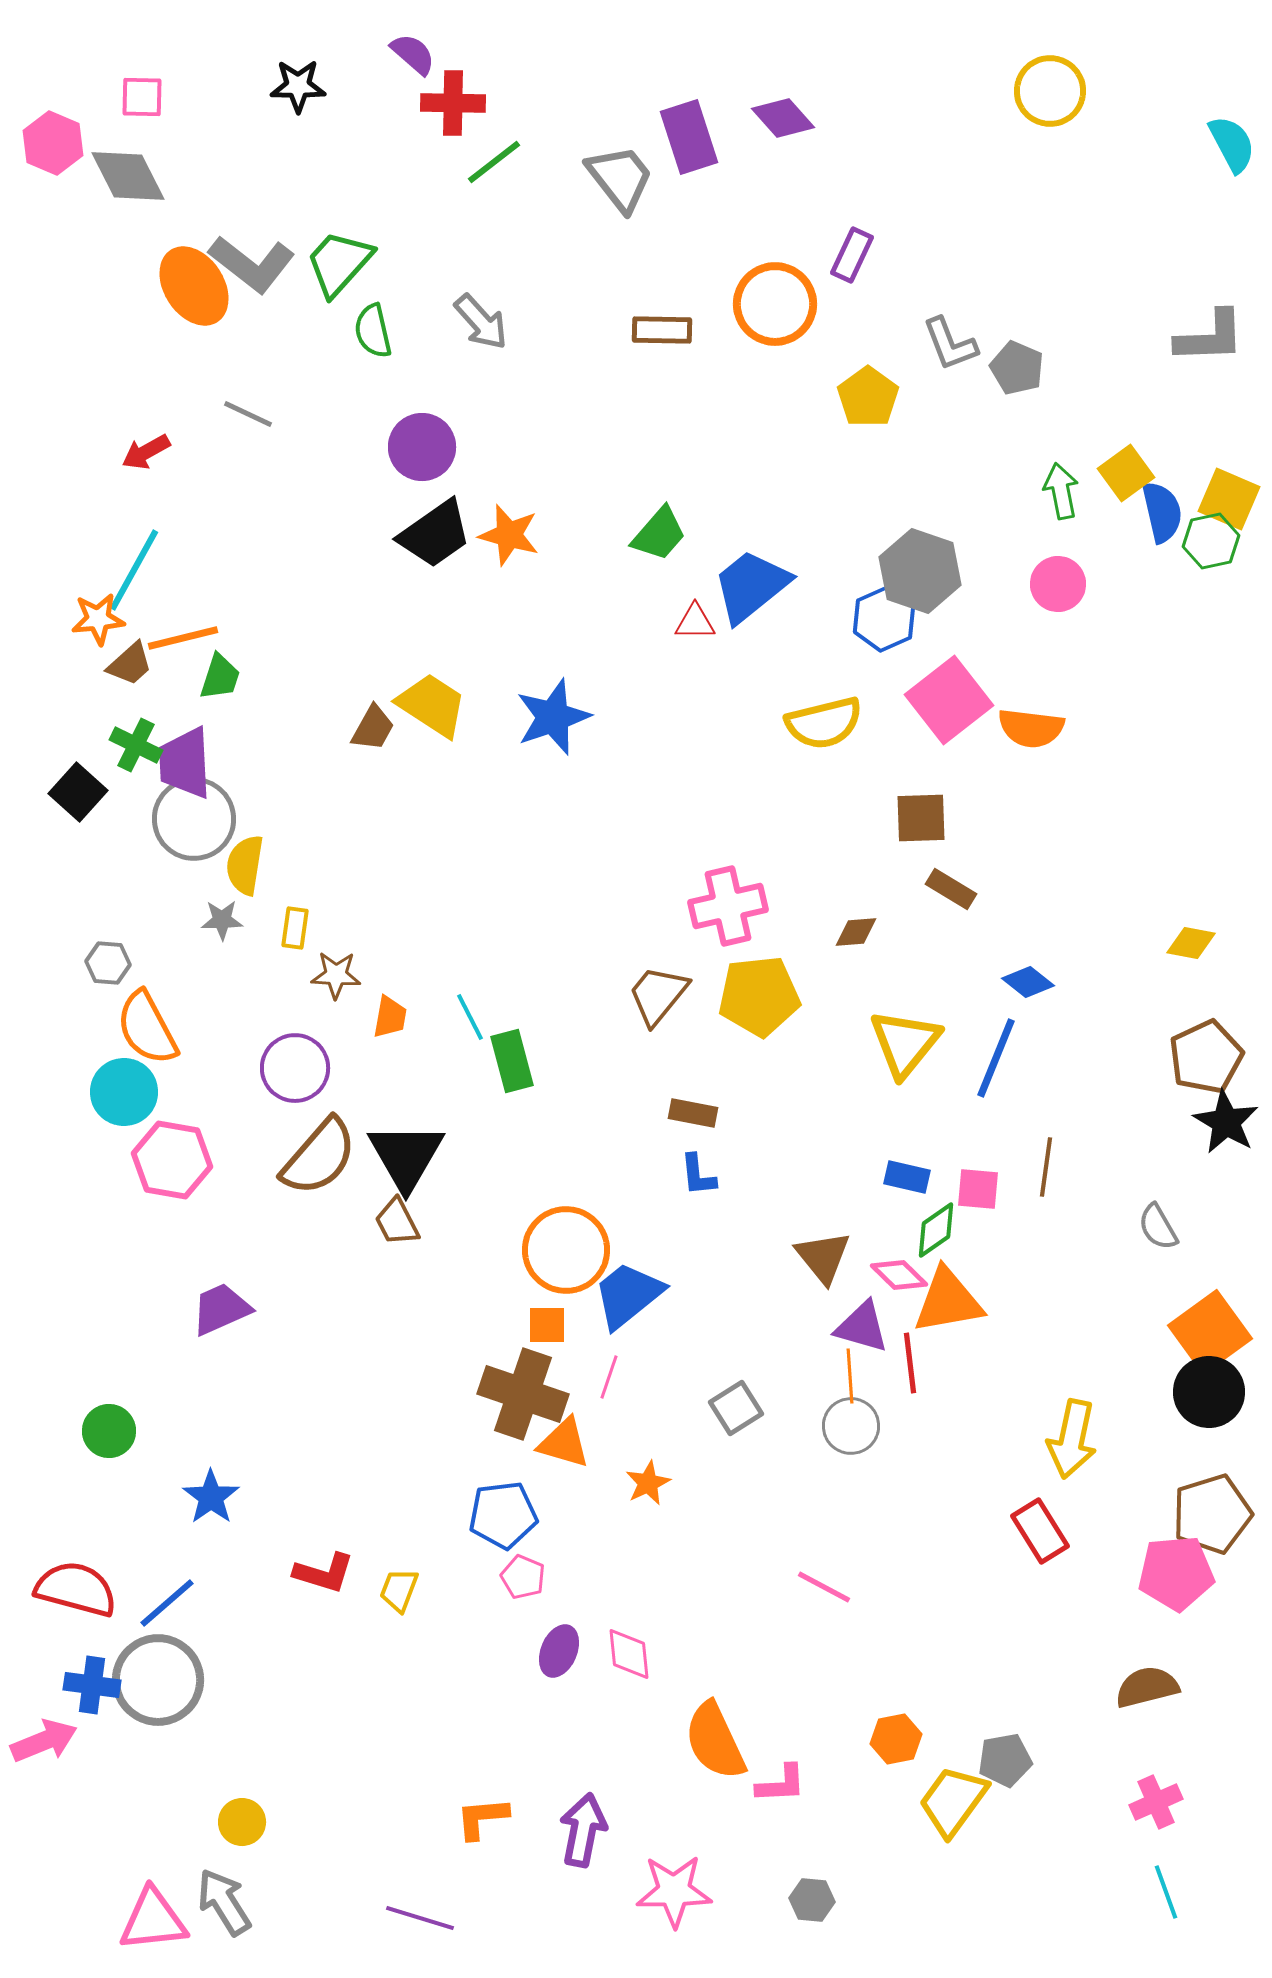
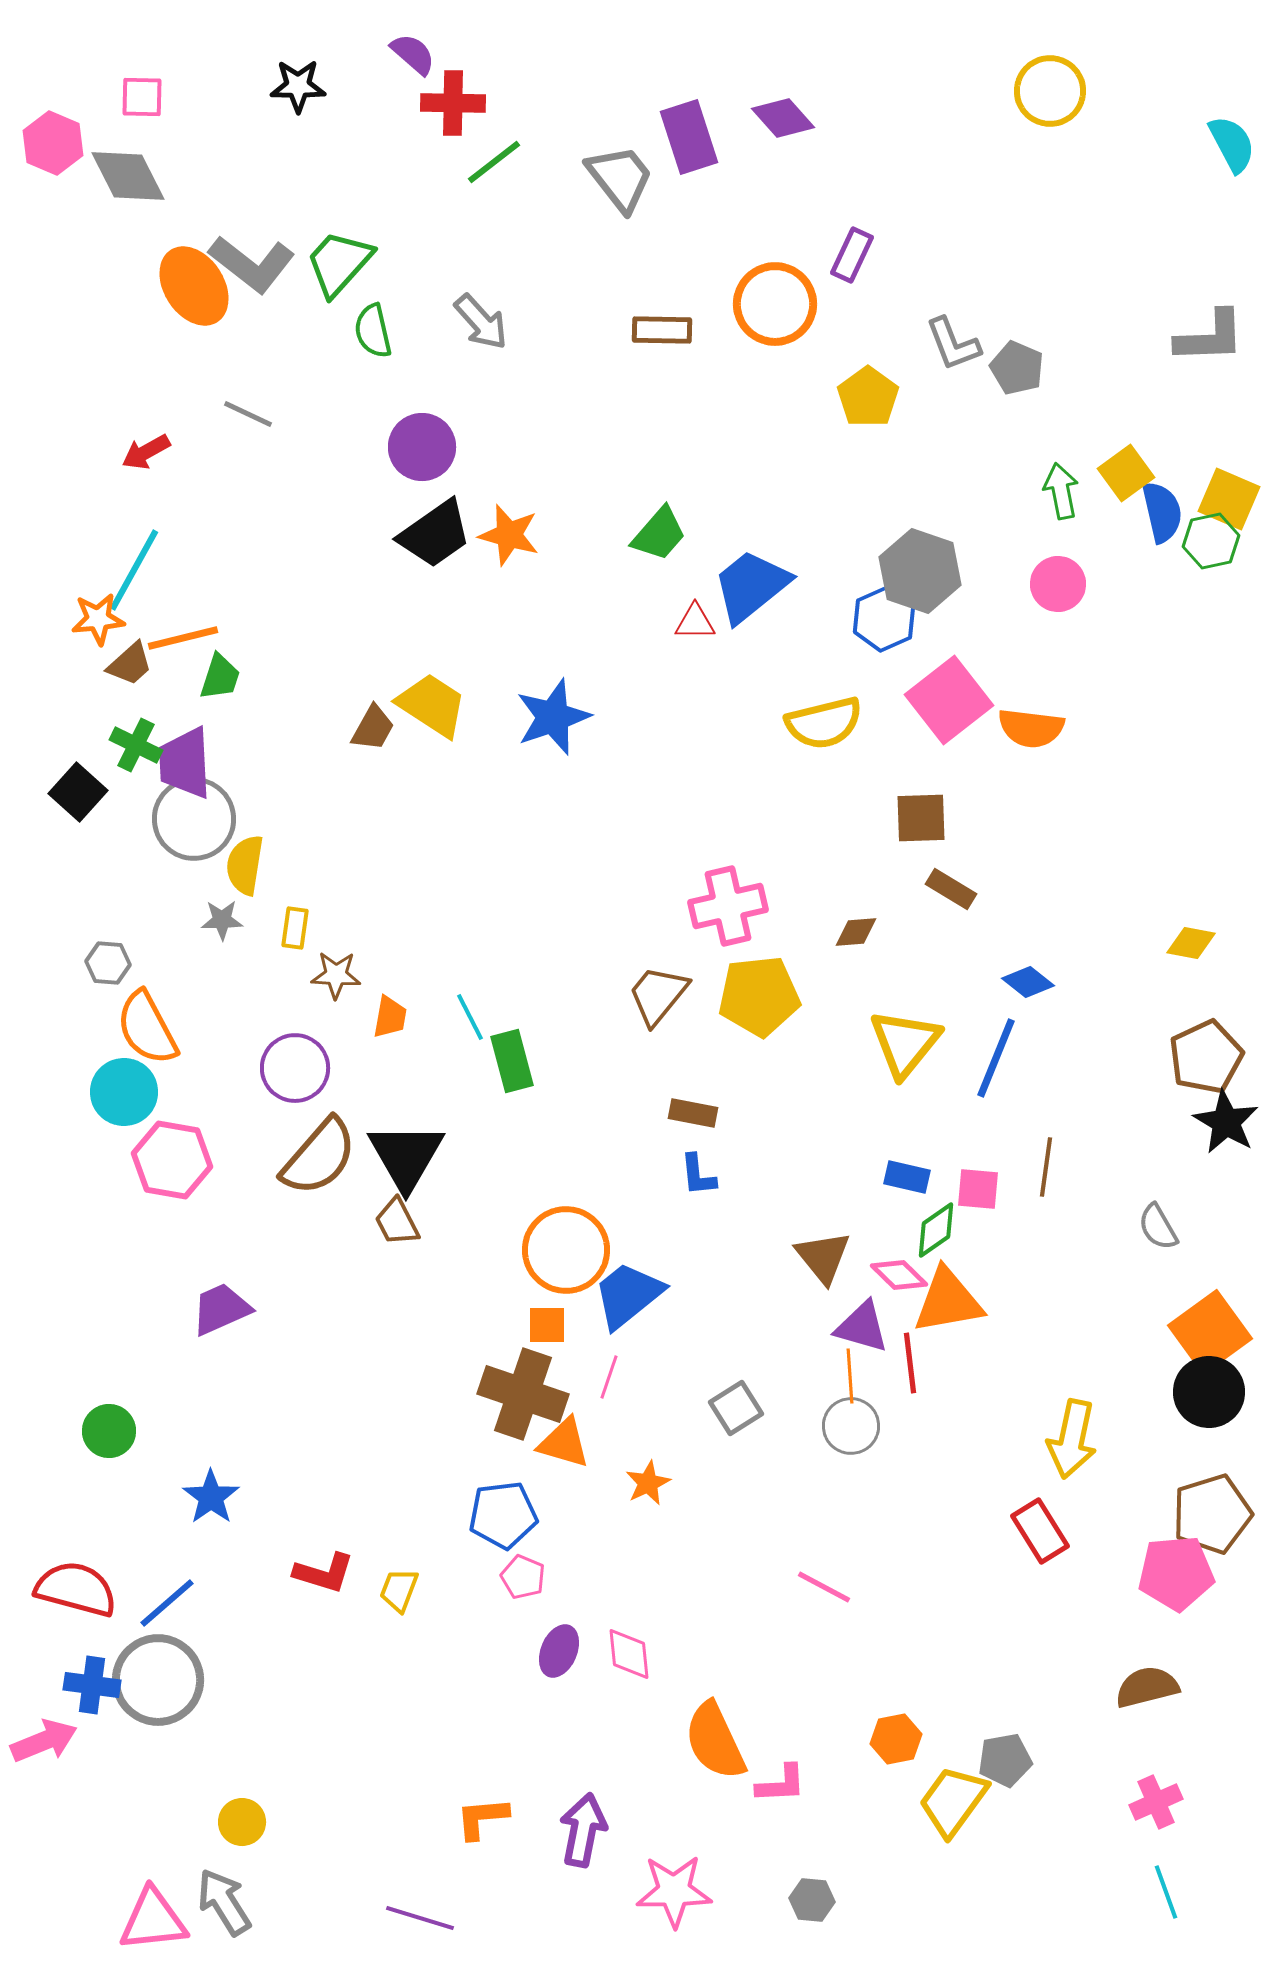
gray L-shape at (950, 344): moved 3 px right
